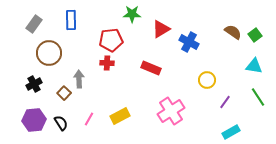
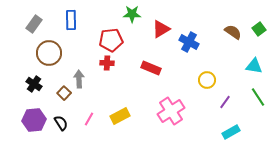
green square: moved 4 px right, 6 px up
black cross: rotated 28 degrees counterclockwise
